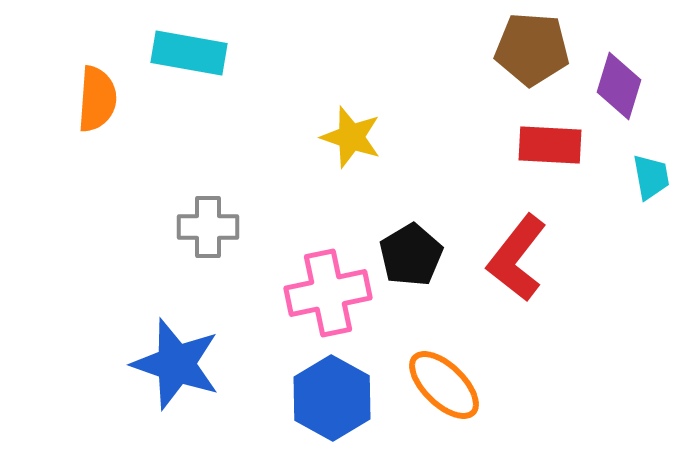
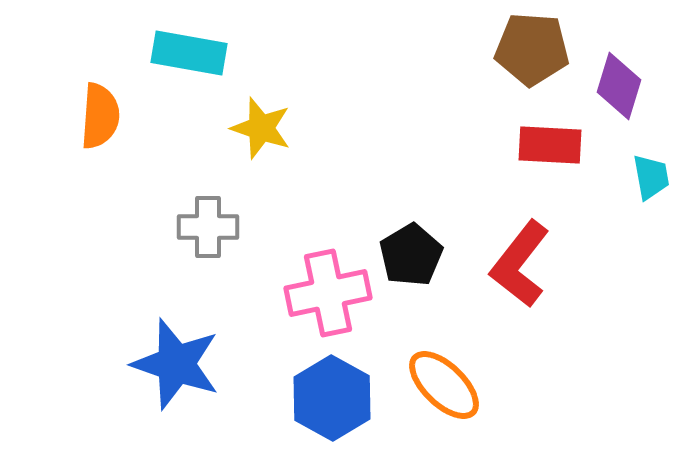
orange semicircle: moved 3 px right, 17 px down
yellow star: moved 90 px left, 9 px up
red L-shape: moved 3 px right, 6 px down
